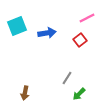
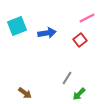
brown arrow: rotated 64 degrees counterclockwise
